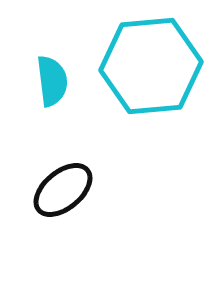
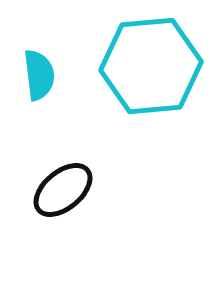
cyan semicircle: moved 13 px left, 6 px up
